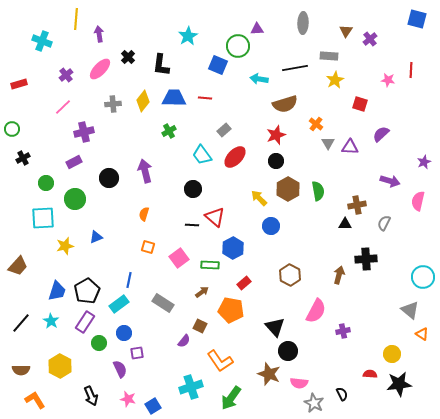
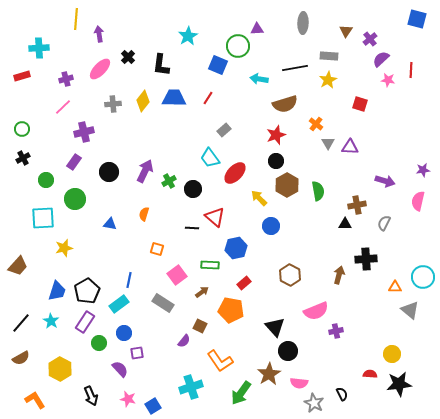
cyan cross at (42, 41): moved 3 px left, 7 px down; rotated 24 degrees counterclockwise
purple cross at (66, 75): moved 4 px down; rotated 24 degrees clockwise
yellow star at (335, 80): moved 7 px left
red rectangle at (19, 84): moved 3 px right, 8 px up
red line at (205, 98): moved 3 px right; rotated 64 degrees counterclockwise
green circle at (12, 129): moved 10 px right
green cross at (169, 131): moved 50 px down
purple semicircle at (381, 134): moved 75 px up
cyan trapezoid at (202, 155): moved 8 px right, 3 px down
red ellipse at (235, 157): moved 16 px down
purple rectangle at (74, 162): rotated 28 degrees counterclockwise
purple star at (424, 162): moved 1 px left, 8 px down; rotated 16 degrees clockwise
purple arrow at (145, 171): rotated 40 degrees clockwise
black circle at (109, 178): moved 6 px up
purple arrow at (390, 181): moved 5 px left
green circle at (46, 183): moved 3 px up
brown hexagon at (288, 189): moved 1 px left, 4 px up
black line at (192, 225): moved 3 px down
blue triangle at (96, 237): moved 14 px right, 13 px up; rotated 32 degrees clockwise
yellow star at (65, 246): moved 1 px left, 2 px down
orange square at (148, 247): moved 9 px right, 2 px down
blue hexagon at (233, 248): moved 3 px right; rotated 15 degrees clockwise
pink square at (179, 258): moved 2 px left, 17 px down
pink semicircle at (316, 311): rotated 40 degrees clockwise
purple cross at (343, 331): moved 7 px left
orange triangle at (422, 334): moved 27 px left, 47 px up; rotated 32 degrees counterclockwise
yellow hexagon at (60, 366): moved 3 px down
purple semicircle at (120, 369): rotated 18 degrees counterclockwise
brown semicircle at (21, 370): moved 12 px up; rotated 30 degrees counterclockwise
brown star at (269, 374): rotated 20 degrees clockwise
green arrow at (231, 398): moved 10 px right, 5 px up
